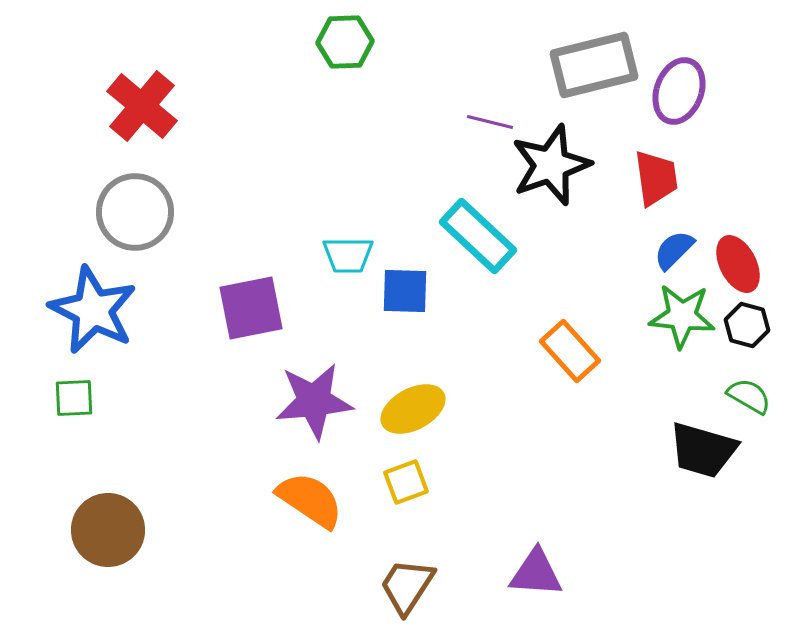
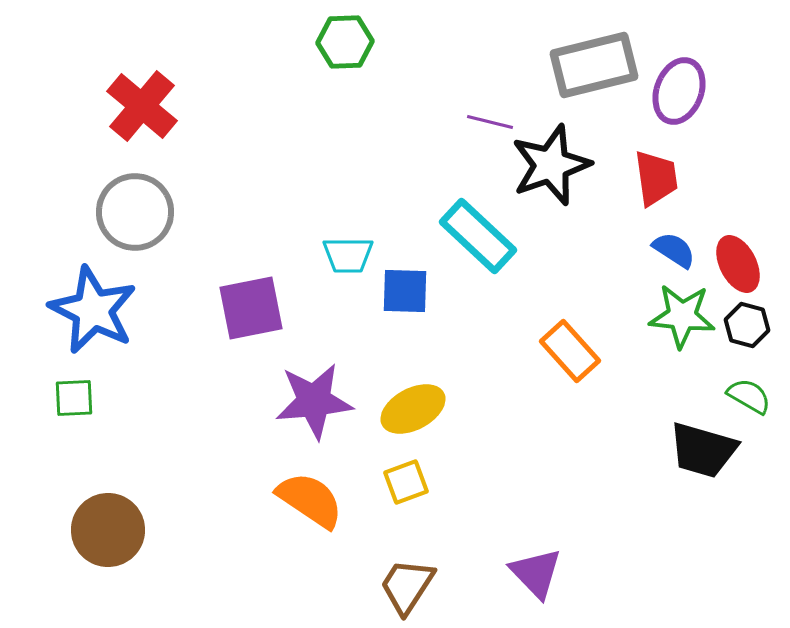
blue semicircle: rotated 78 degrees clockwise
purple triangle: rotated 42 degrees clockwise
